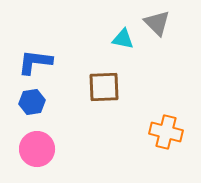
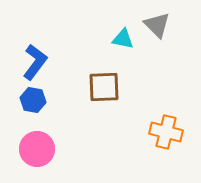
gray triangle: moved 2 px down
blue L-shape: rotated 120 degrees clockwise
blue hexagon: moved 1 px right, 2 px up; rotated 20 degrees clockwise
